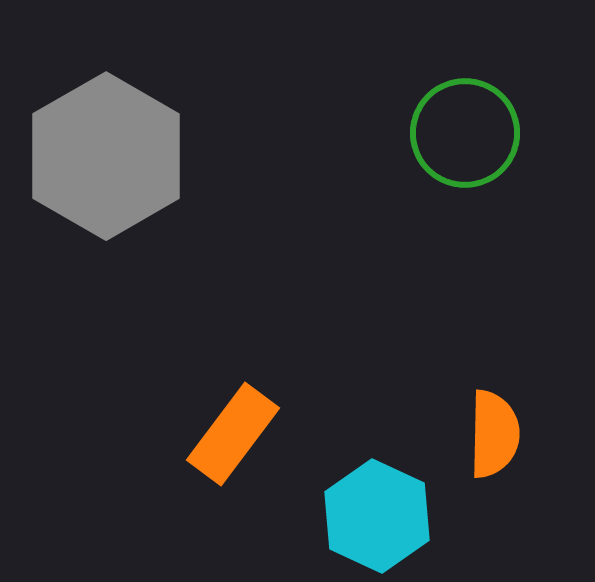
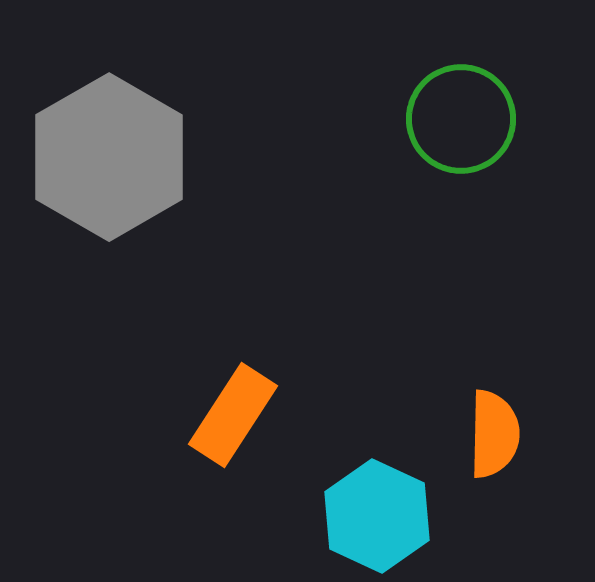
green circle: moved 4 px left, 14 px up
gray hexagon: moved 3 px right, 1 px down
orange rectangle: moved 19 px up; rotated 4 degrees counterclockwise
